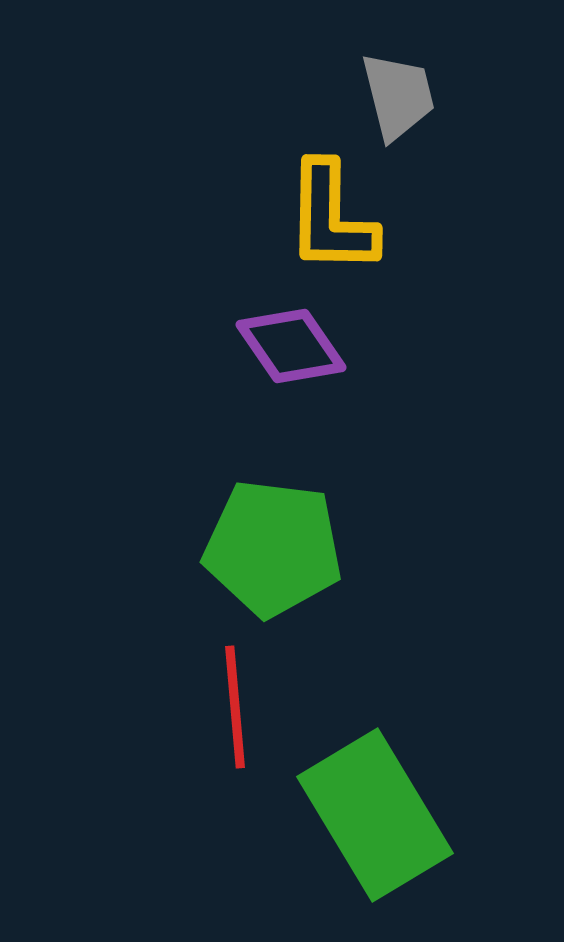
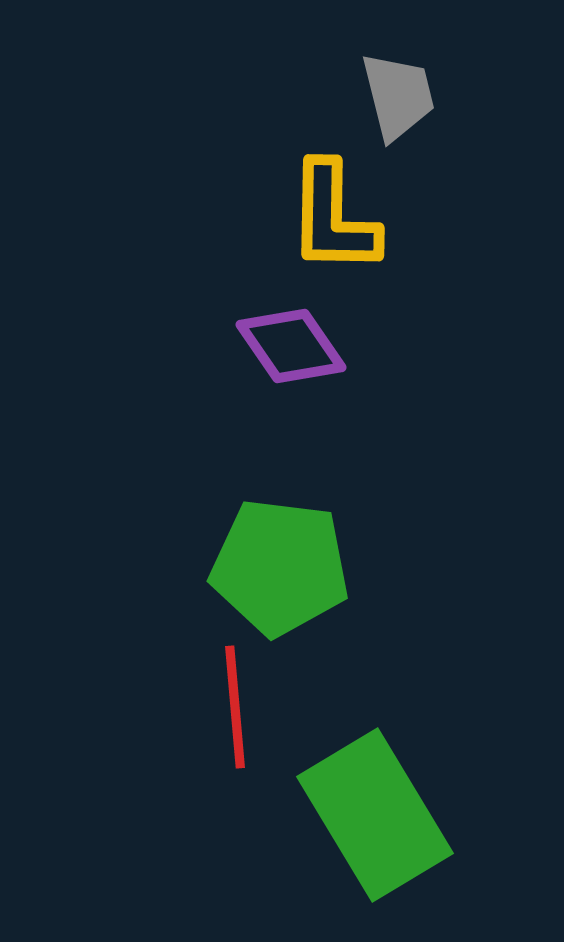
yellow L-shape: moved 2 px right
green pentagon: moved 7 px right, 19 px down
